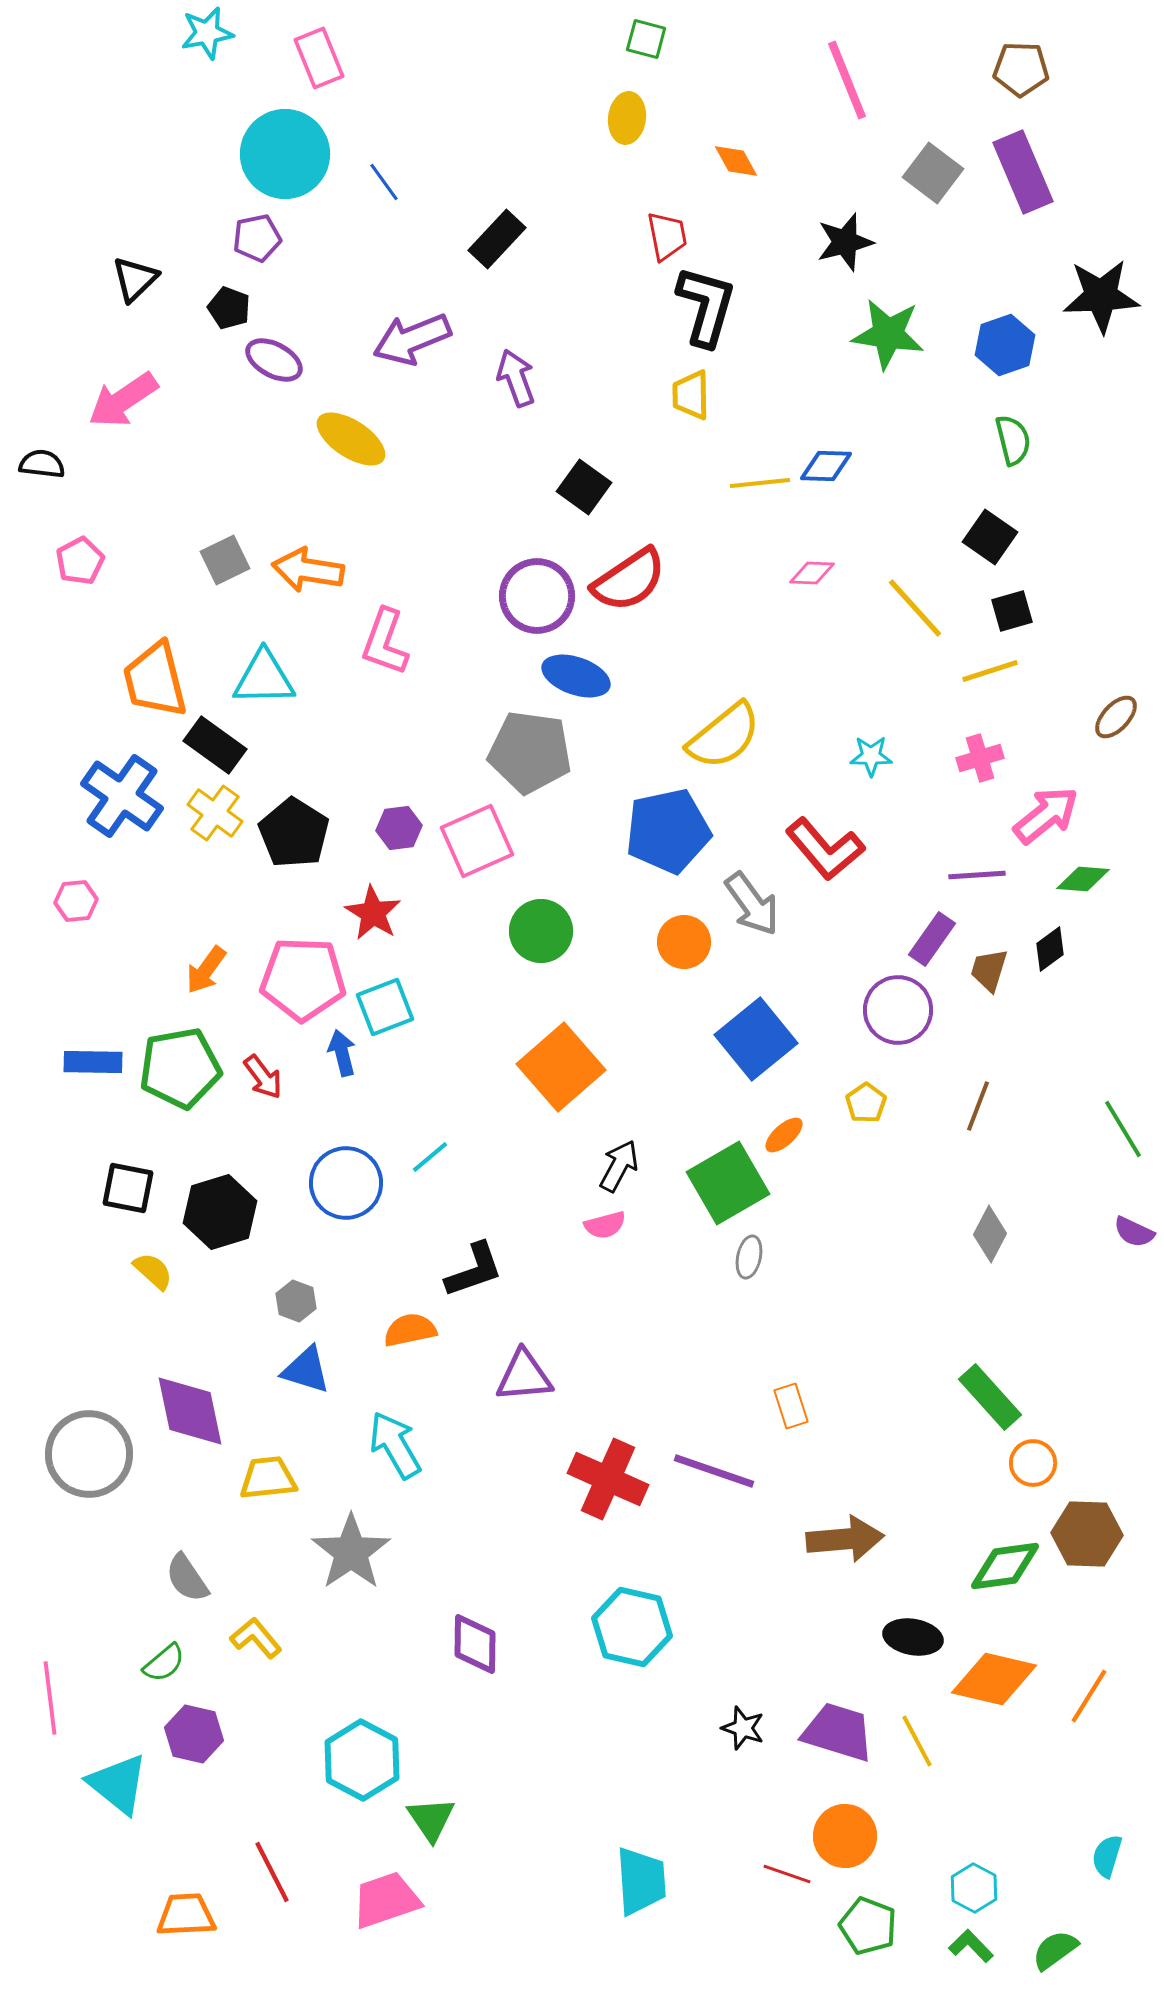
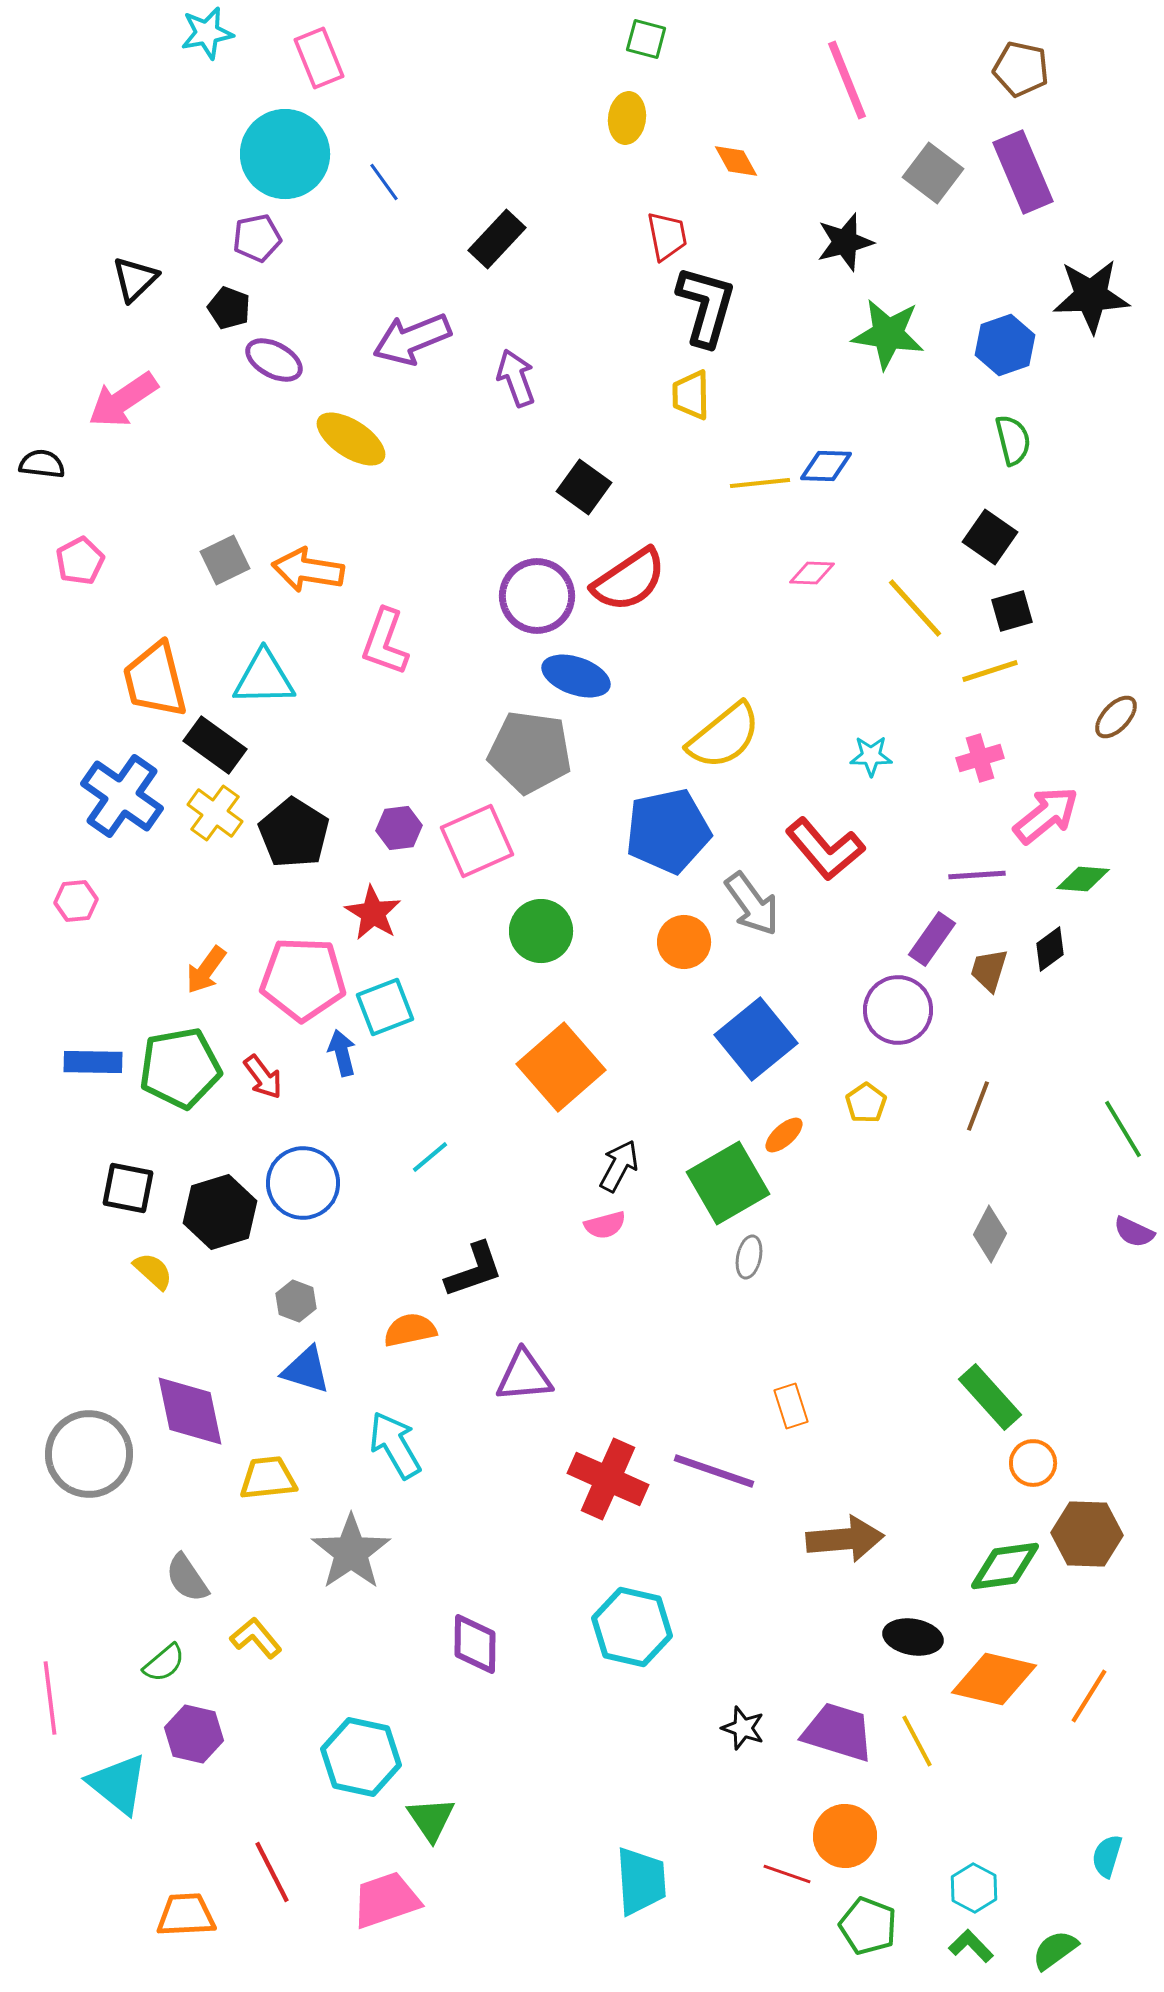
brown pentagon at (1021, 69): rotated 10 degrees clockwise
black star at (1101, 296): moved 10 px left
blue circle at (346, 1183): moved 43 px left
cyan hexagon at (362, 1760): moved 1 px left, 3 px up; rotated 16 degrees counterclockwise
